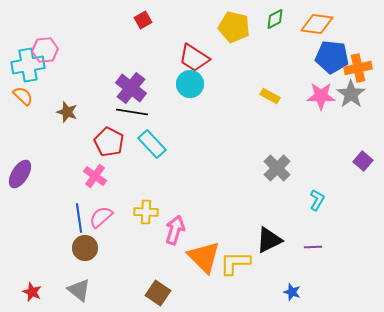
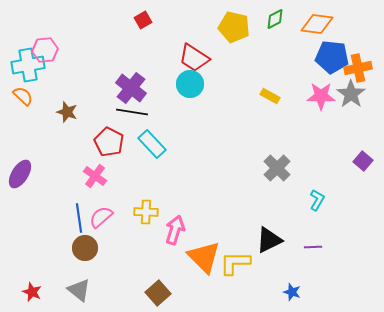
brown square: rotated 15 degrees clockwise
